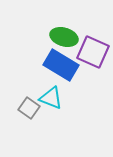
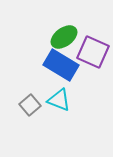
green ellipse: rotated 52 degrees counterclockwise
cyan triangle: moved 8 px right, 2 px down
gray square: moved 1 px right, 3 px up; rotated 15 degrees clockwise
